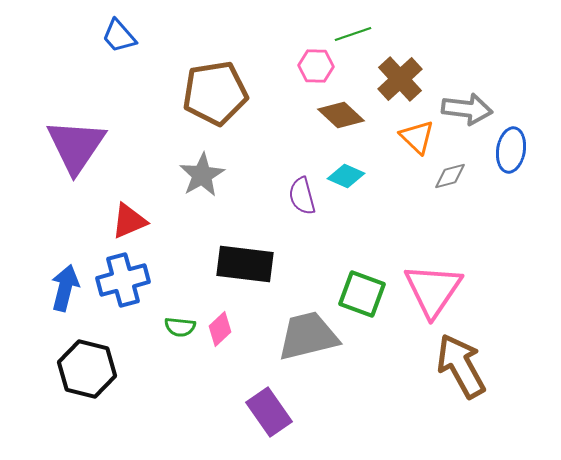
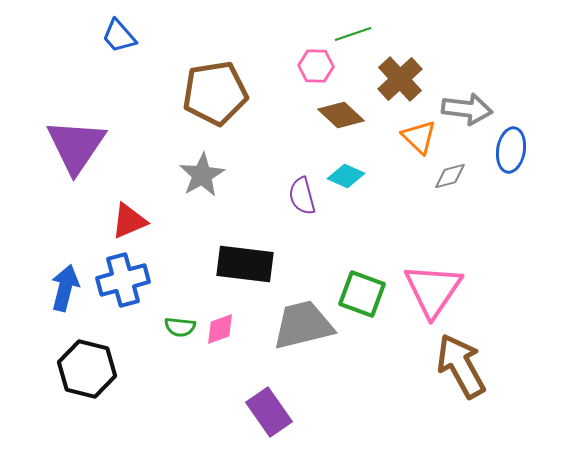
orange triangle: moved 2 px right
pink diamond: rotated 24 degrees clockwise
gray trapezoid: moved 5 px left, 11 px up
